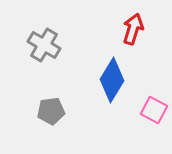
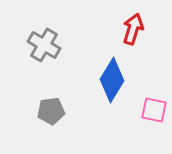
pink square: rotated 16 degrees counterclockwise
